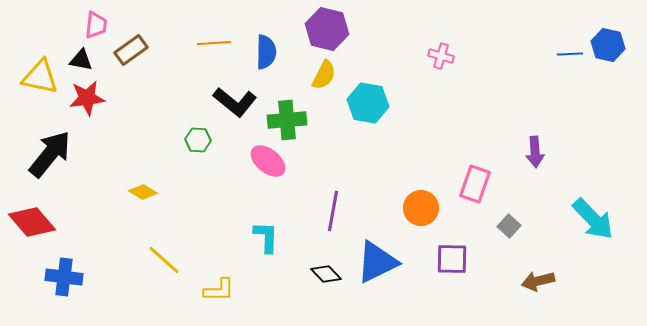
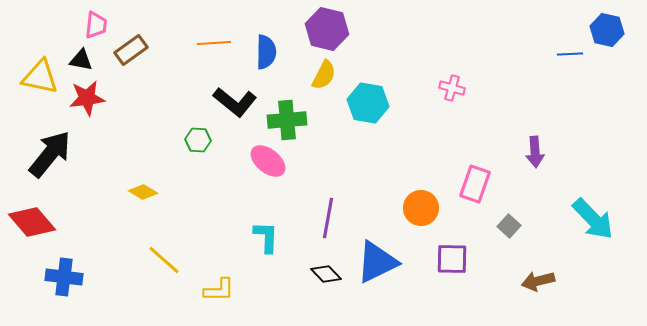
blue hexagon: moved 1 px left, 15 px up
pink cross: moved 11 px right, 32 px down
purple line: moved 5 px left, 7 px down
